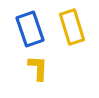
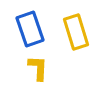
yellow rectangle: moved 4 px right, 5 px down
